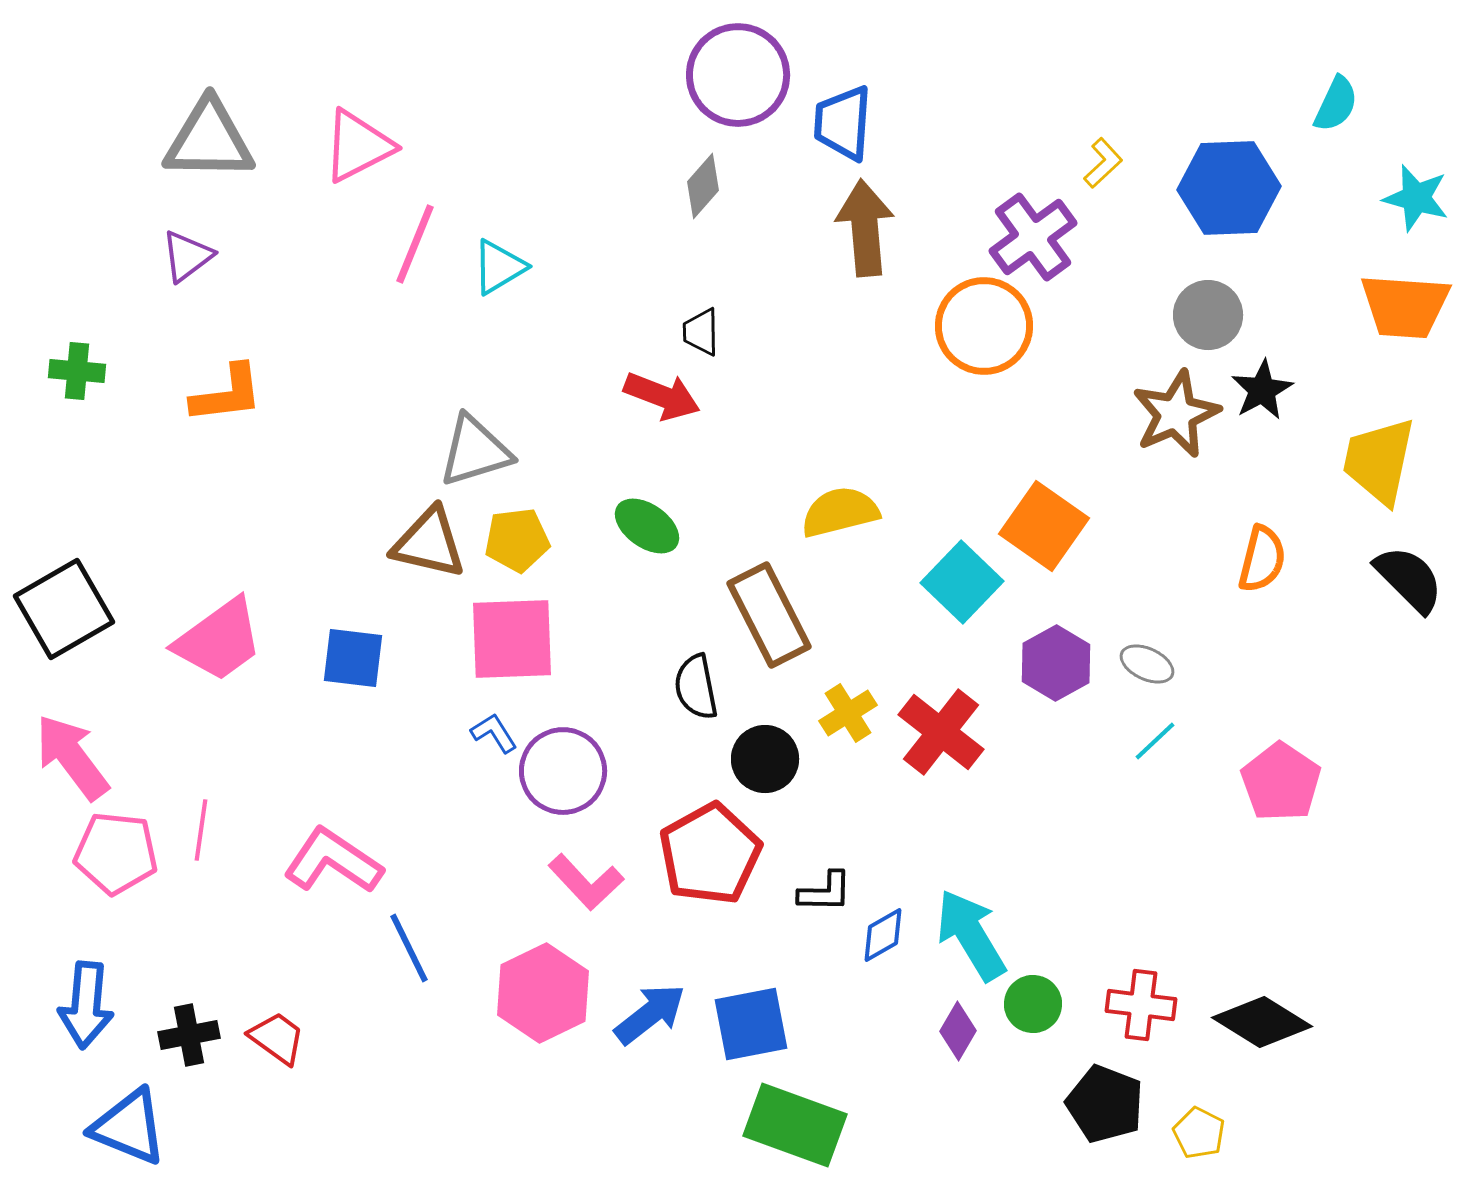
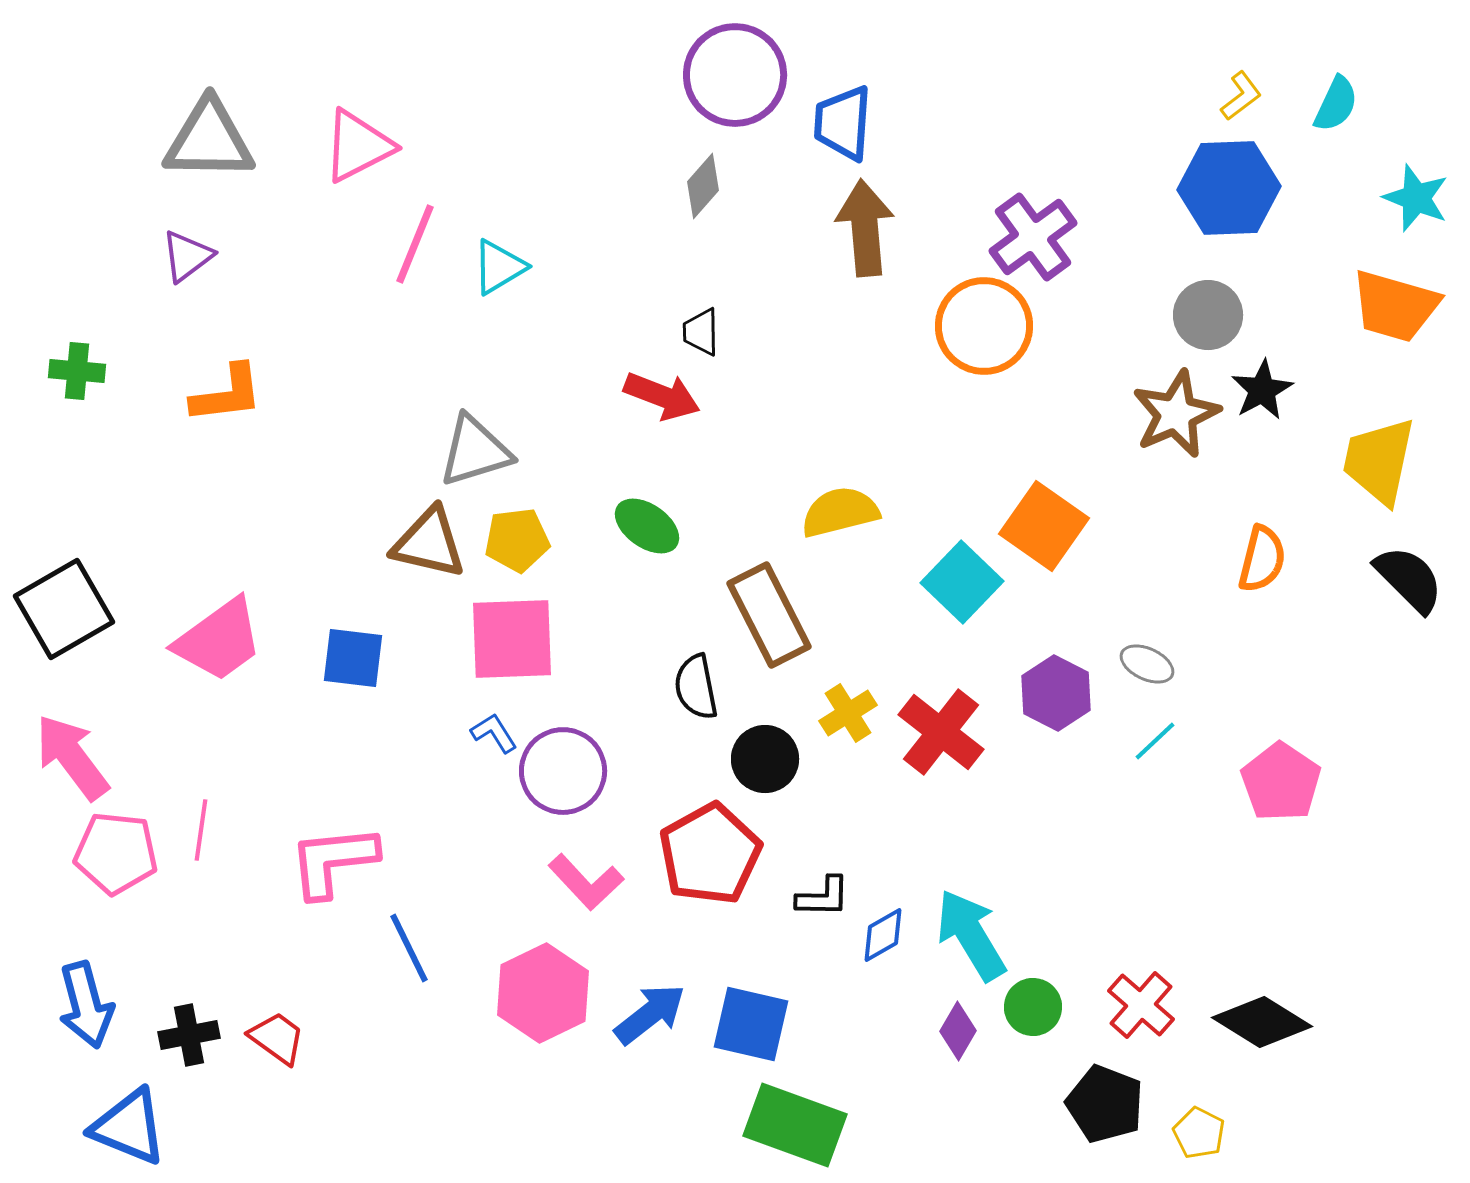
purple circle at (738, 75): moved 3 px left
yellow L-shape at (1103, 163): moved 138 px right, 67 px up; rotated 6 degrees clockwise
cyan star at (1416, 198): rotated 6 degrees clockwise
orange trapezoid at (1405, 306): moved 10 px left; rotated 12 degrees clockwise
purple hexagon at (1056, 663): moved 30 px down; rotated 4 degrees counterclockwise
pink L-shape at (333, 861): rotated 40 degrees counterclockwise
black L-shape at (825, 892): moved 2 px left, 5 px down
green circle at (1033, 1004): moved 3 px down
blue arrow at (86, 1005): rotated 20 degrees counterclockwise
red cross at (1141, 1005): rotated 34 degrees clockwise
blue square at (751, 1024): rotated 24 degrees clockwise
